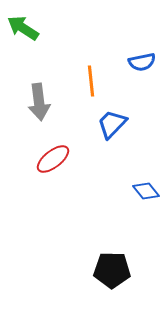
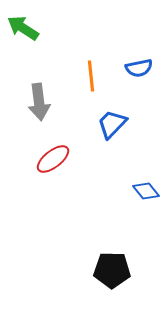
blue semicircle: moved 3 px left, 6 px down
orange line: moved 5 px up
